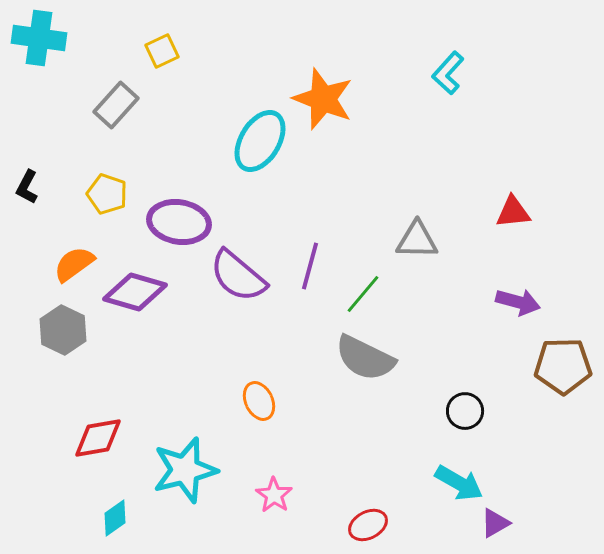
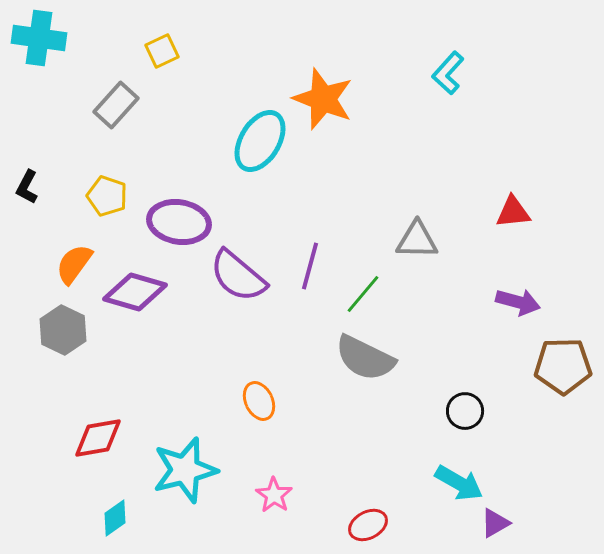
yellow pentagon: moved 2 px down
orange semicircle: rotated 18 degrees counterclockwise
